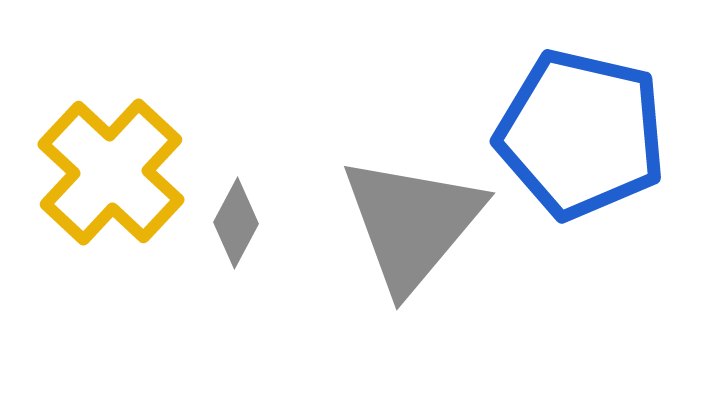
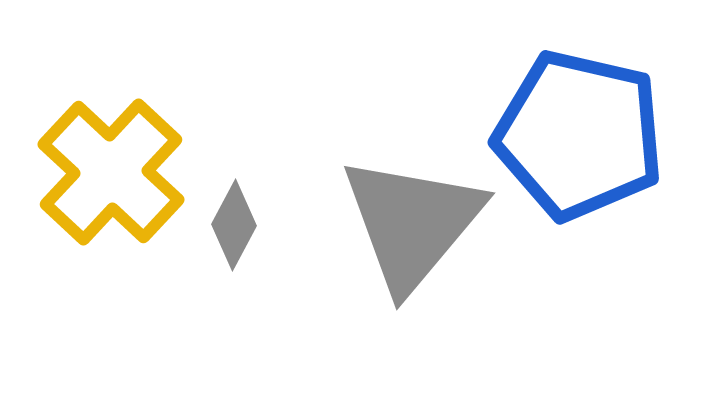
blue pentagon: moved 2 px left, 1 px down
gray diamond: moved 2 px left, 2 px down
